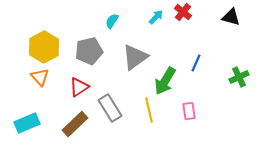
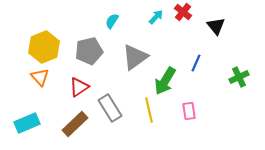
black triangle: moved 15 px left, 9 px down; rotated 36 degrees clockwise
yellow hexagon: rotated 8 degrees clockwise
